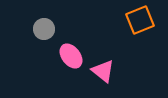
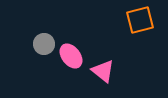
orange square: rotated 8 degrees clockwise
gray circle: moved 15 px down
